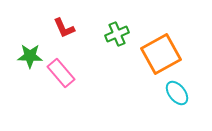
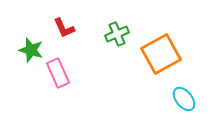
green star: moved 1 px right, 6 px up; rotated 15 degrees clockwise
pink rectangle: moved 3 px left; rotated 16 degrees clockwise
cyan ellipse: moved 7 px right, 6 px down
